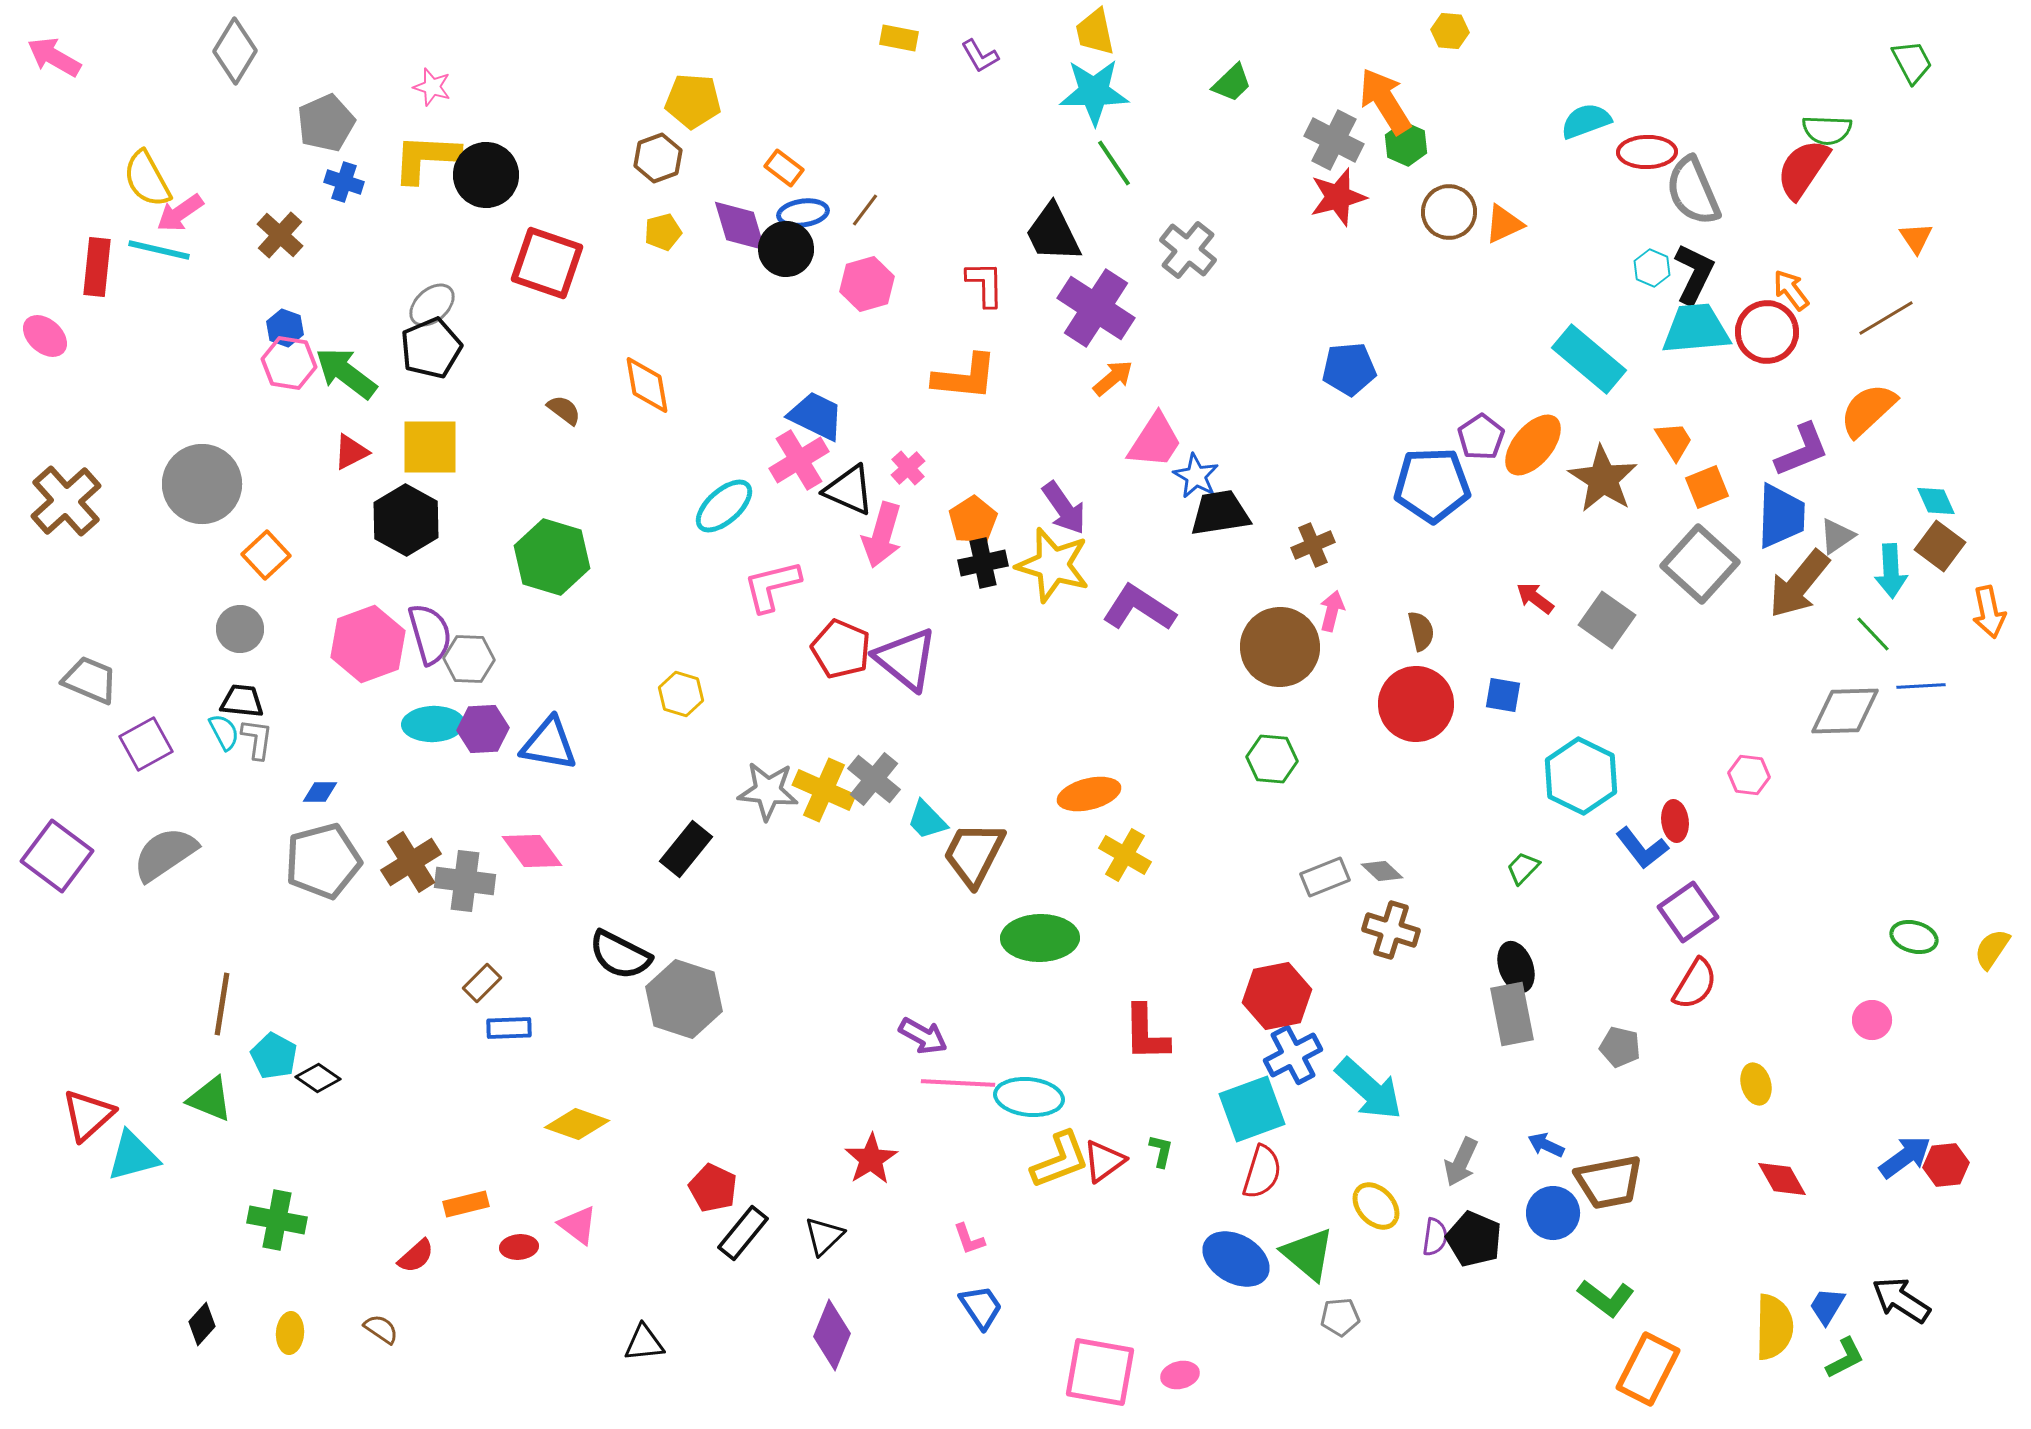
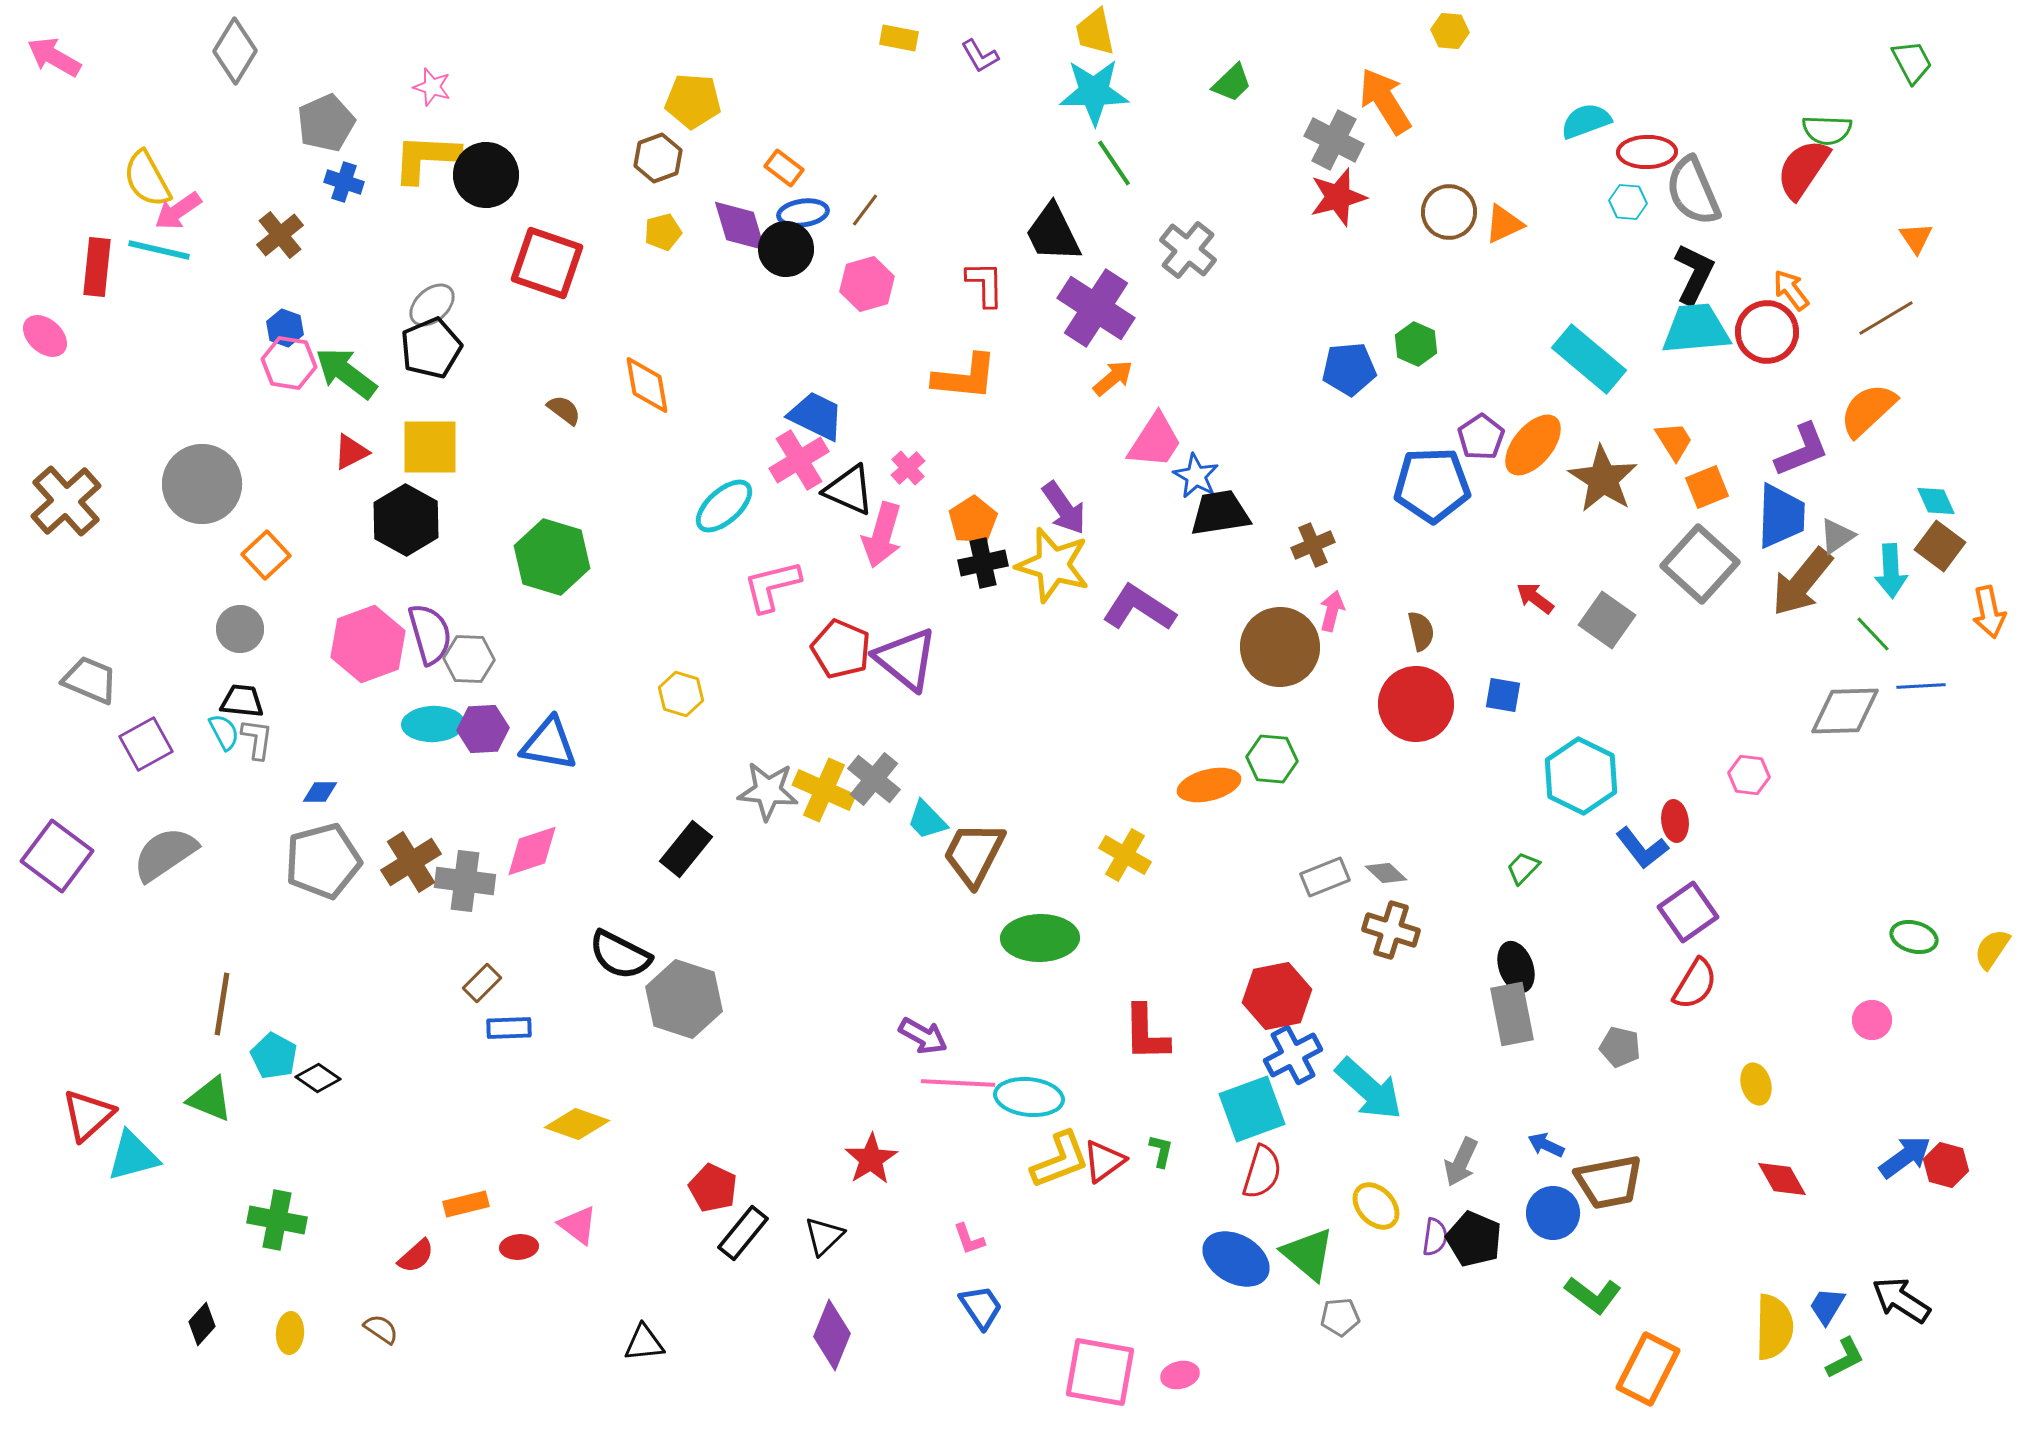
green hexagon at (1406, 144): moved 10 px right, 200 px down
pink arrow at (180, 213): moved 2 px left, 2 px up
brown cross at (280, 235): rotated 9 degrees clockwise
cyan hexagon at (1652, 268): moved 24 px left, 66 px up; rotated 18 degrees counterclockwise
brown arrow at (1799, 584): moved 3 px right, 2 px up
orange ellipse at (1089, 794): moved 120 px right, 9 px up
pink diamond at (532, 851): rotated 72 degrees counterclockwise
gray diamond at (1382, 871): moved 4 px right, 2 px down
red hexagon at (1946, 1165): rotated 21 degrees clockwise
green L-shape at (1606, 1298): moved 13 px left, 3 px up
